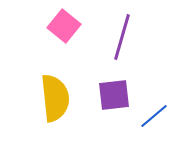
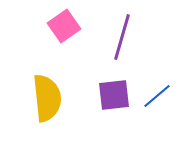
pink square: rotated 16 degrees clockwise
yellow semicircle: moved 8 px left
blue line: moved 3 px right, 20 px up
